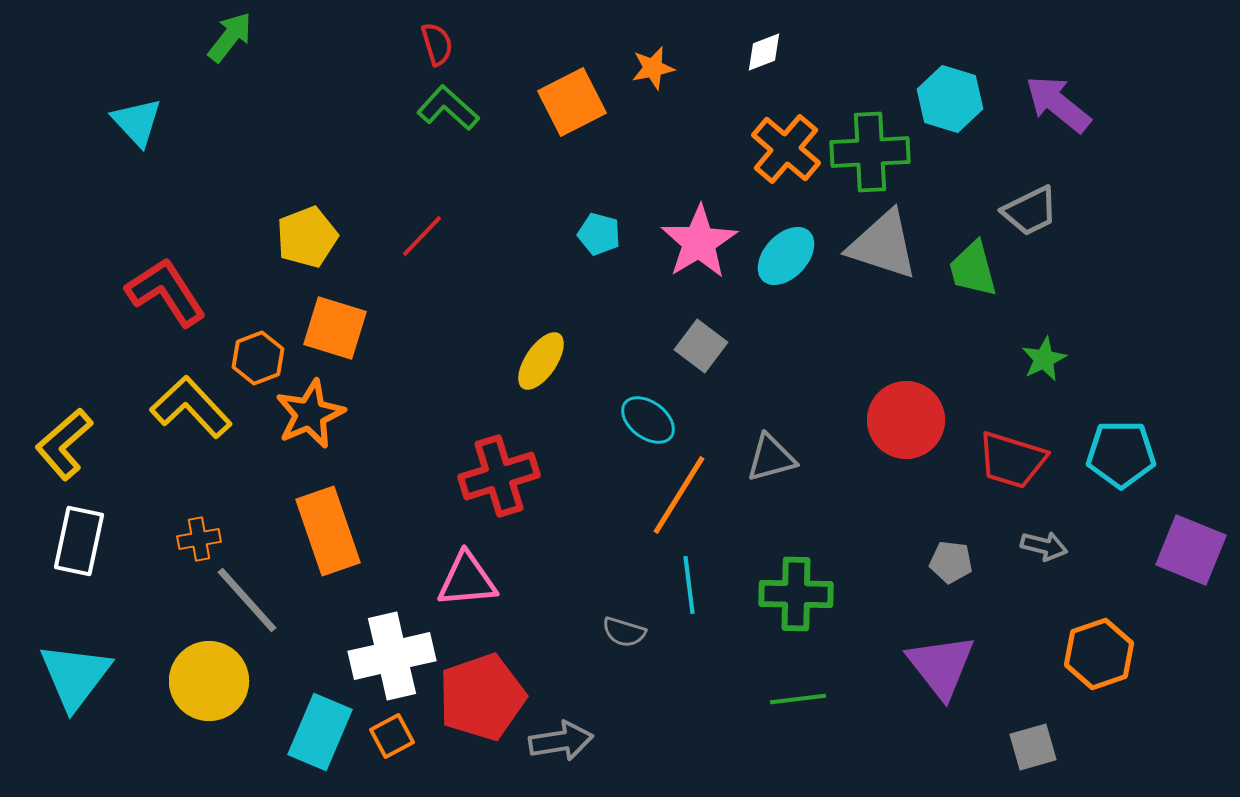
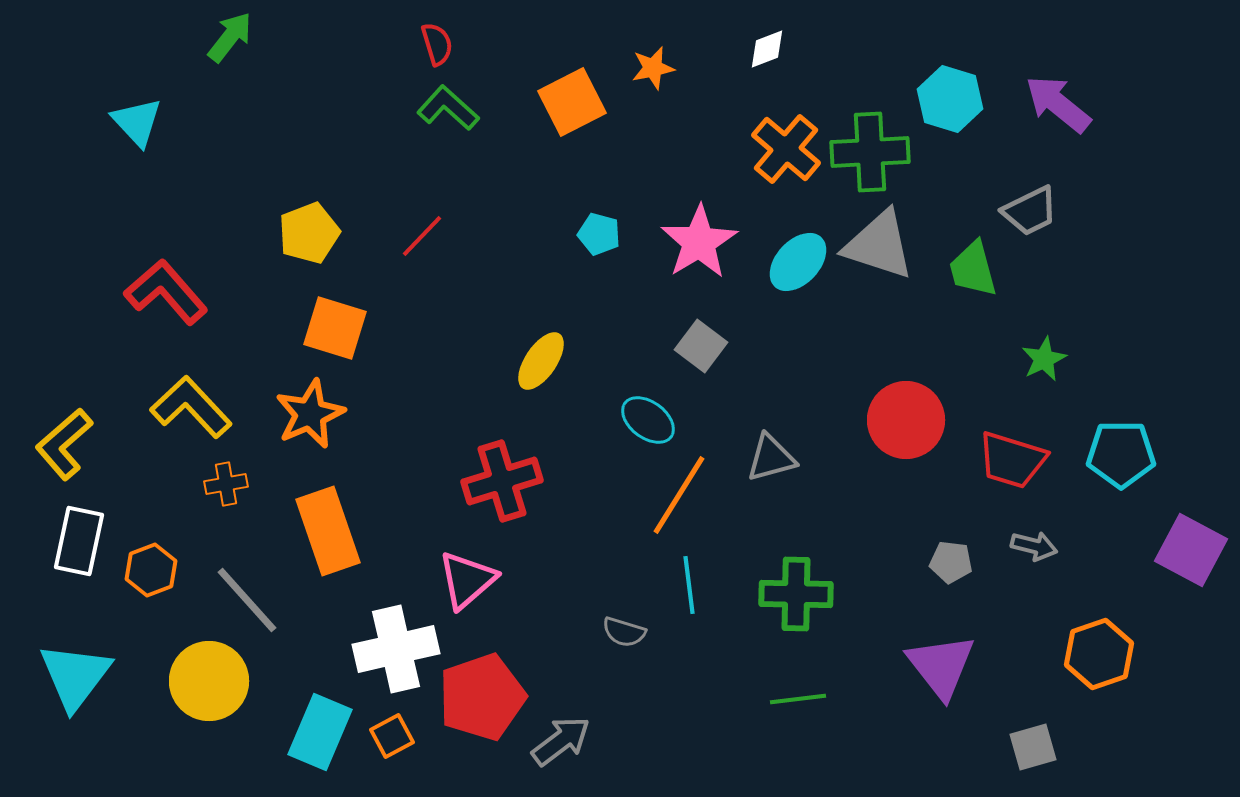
white diamond at (764, 52): moved 3 px right, 3 px up
yellow pentagon at (307, 237): moved 2 px right, 4 px up
gray triangle at (883, 245): moved 4 px left
cyan ellipse at (786, 256): moved 12 px right, 6 px down
red L-shape at (166, 292): rotated 8 degrees counterclockwise
orange hexagon at (258, 358): moved 107 px left, 212 px down
red cross at (499, 476): moved 3 px right, 5 px down
orange cross at (199, 539): moved 27 px right, 55 px up
gray arrow at (1044, 546): moved 10 px left
purple square at (1191, 550): rotated 6 degrees clockwise
pink triangle at (467, 580): rotated 36 degrees counterclockwise
white cross at (392, 656): moved 4 px right, 7 px up
gray arrow at (561, 741): rotated 28 degrees counterclockwise
